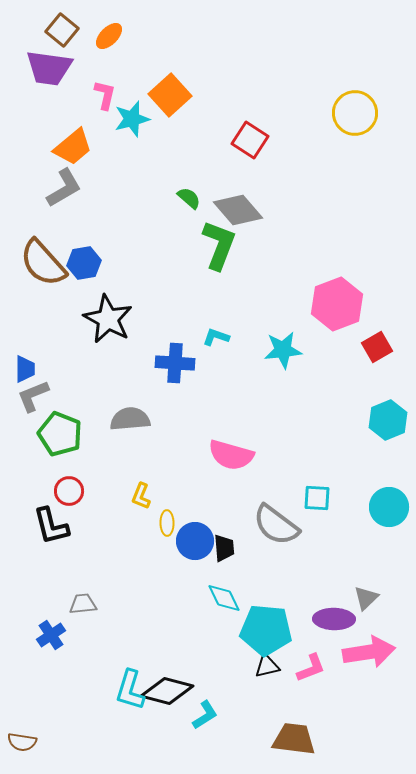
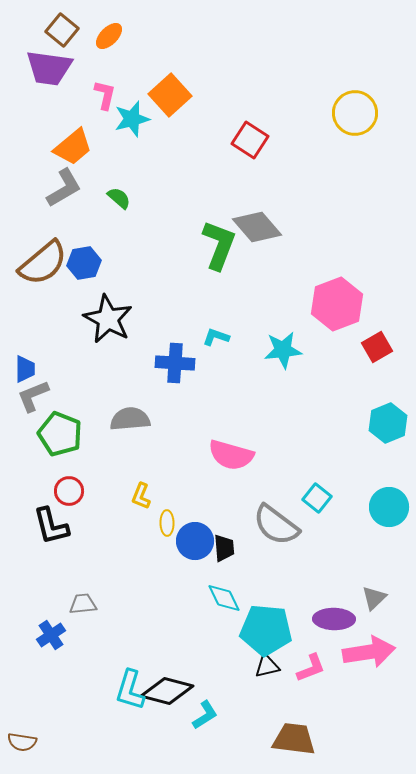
green semicircle at (189, 198): moved 70 px left
gray diamond at (238, 210): moved 19 px right, 17 px down
brown semicircle at (43, 263): rotated 88 degrees counterclockwise
cyan hexagon at (388, 420): moved 3 px down
cyan square at (317, 498): rotated 36 degrees clockwise
gray triangle at (366, 598): moved 8 px right
